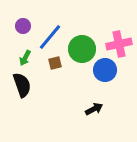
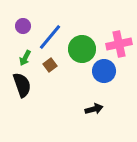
brown square: moved 5 px left, 2 px down; rotated 24 degrees counterclockwise
blue circle: moved 1 px left, 1 px down
black arrow: rotated 12 degrees clockwise
